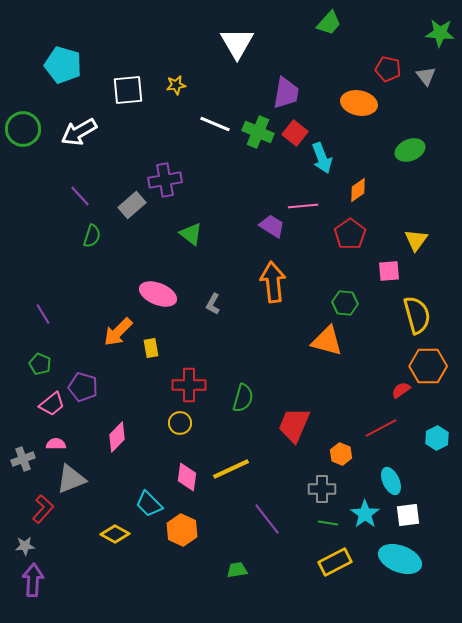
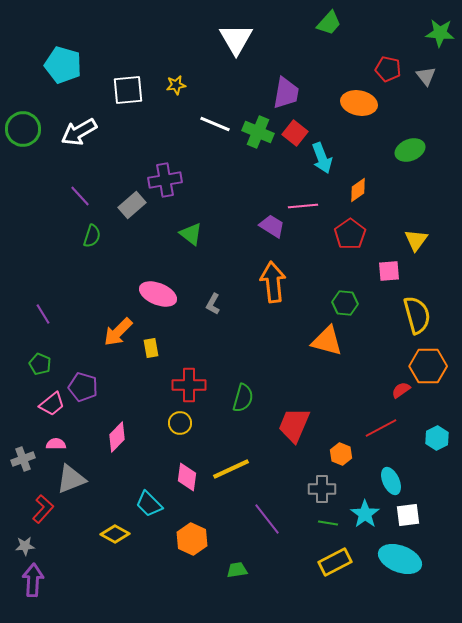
white triangle at (237, 43): moved 1 px left, 4 px up
orange hexagon at (182, 530): moved 10 px right, 9 px down
